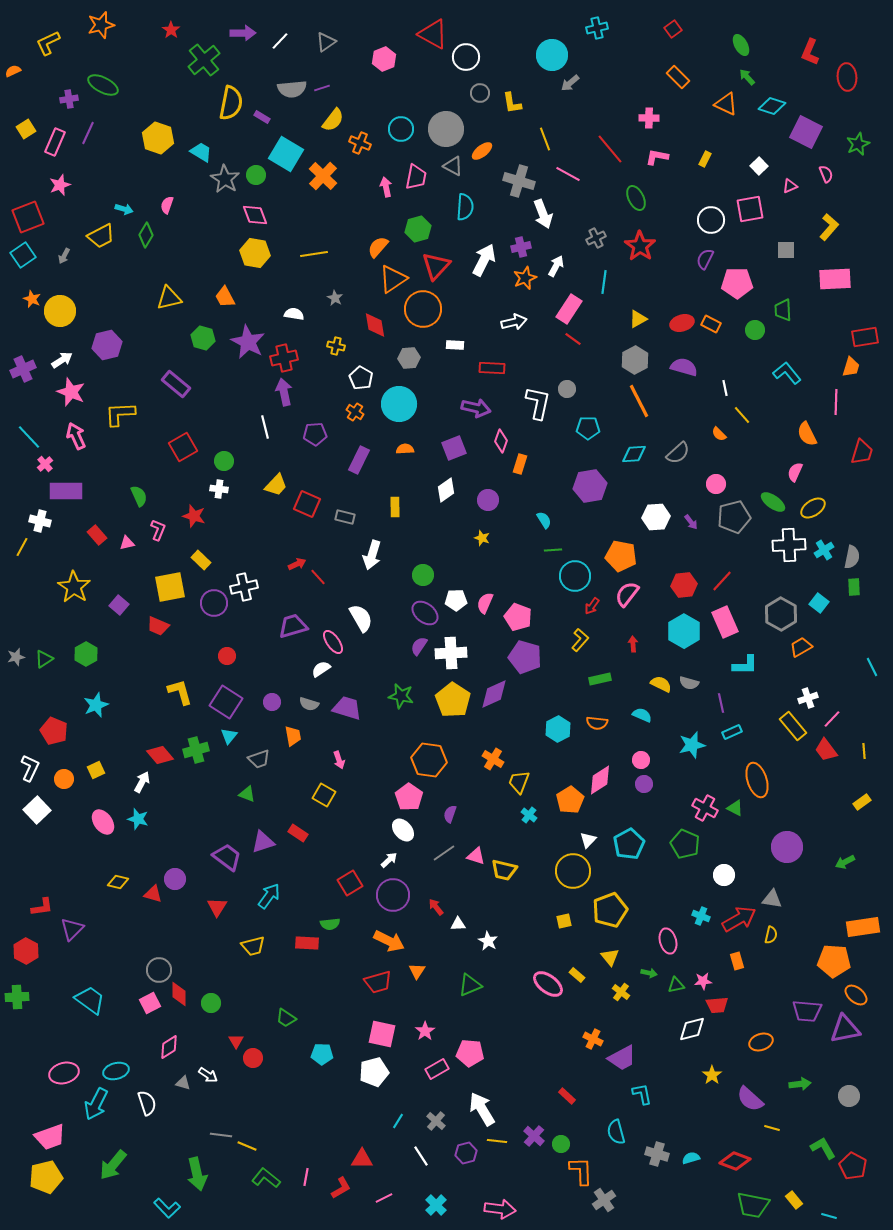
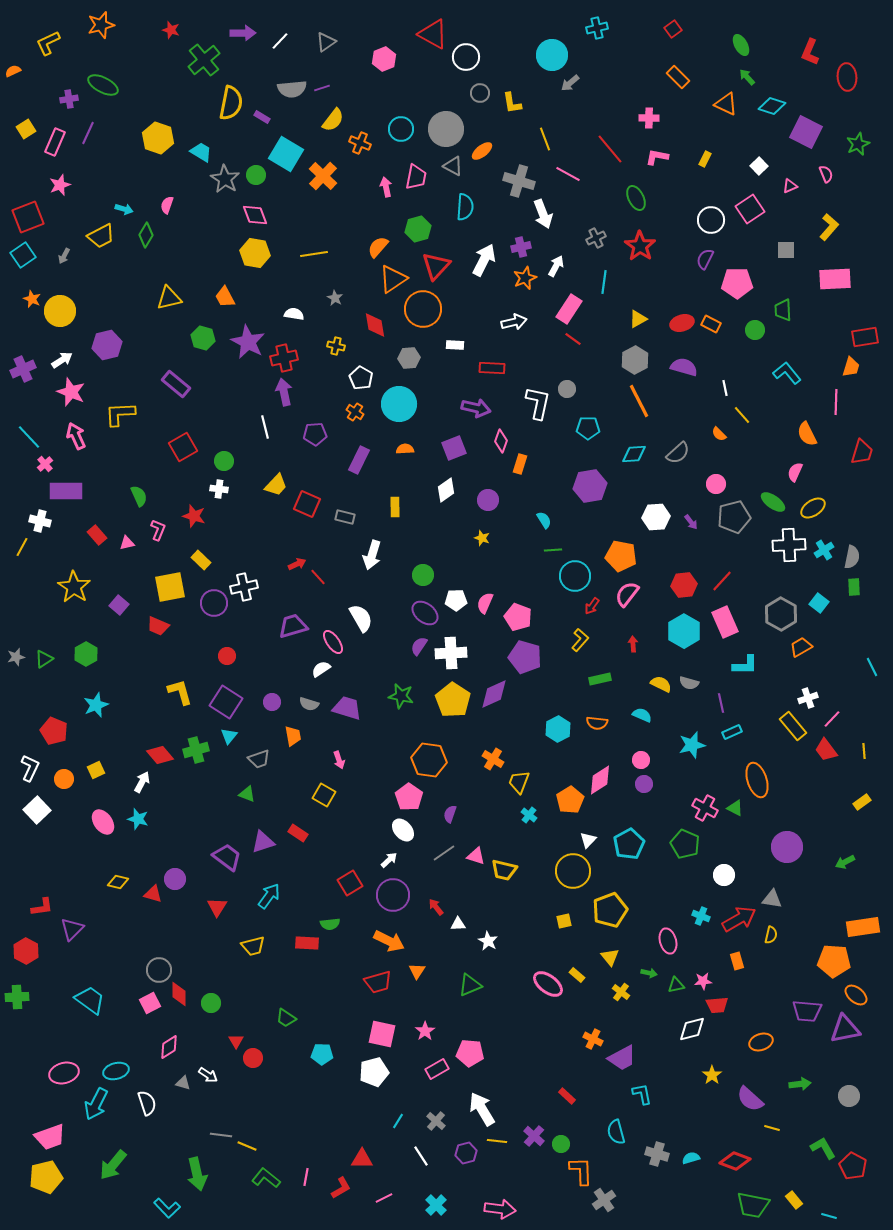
red star at (171, 30): rotated 18 degrees counterclockwise
pink square at (750, 209): rotated 24 degrees counterclockwise
